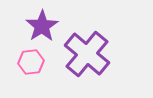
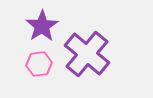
pink hexagon: moved 8 px right, 2 px down
